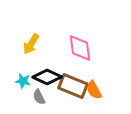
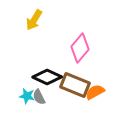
yellow arrow: moved 3 px right, 24 px up
pink diamond: rotated 48 degrees clockwise
cyan star: moved 4 px right, 15 px down
brown rectangle: moved 2 px right, 1 px up
orange semicircle: moved 1 px right, 2 px down; rotated 90 degrees clockwise
